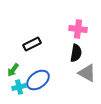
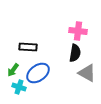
pink cross: moved 2 px down
black rectangle: moved 4 px left, 3 px down; rotated 30 degrees clockwise
black semicircle: moved 1 px left
blue ellipse: moved 7 px up
cyan cross: rotated 32 degrees clockwise
